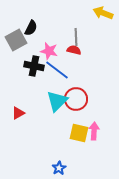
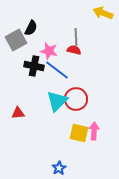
red triangle: rotated 24 degrees clockwise
